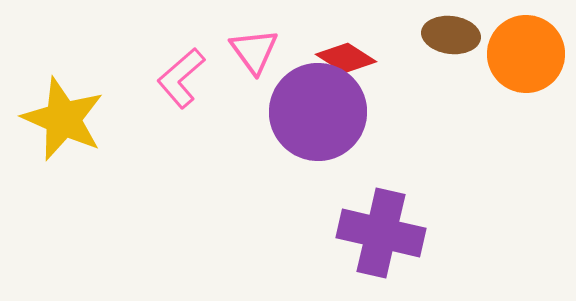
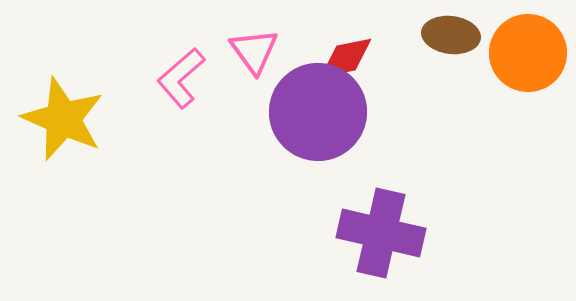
orange circle: moved 2 px right, 1 px up
red diamond: rotated 44 degrees counterclockwise
